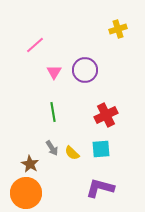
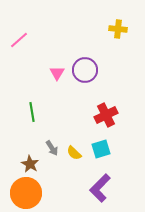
yellow cross: rotated 24 degrees clockwise
pink line: moved 16 px left, 5 px up
pink triangle: moved 3 px right, 1 px down
green line: moved 21 px left
cyan square: rotated 12 degrees counterclockwise
yellow semicircle: moved 2 px right
purple L-shape: rotated 60 degrees counterclockwise
